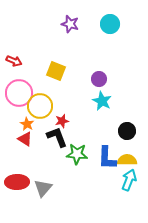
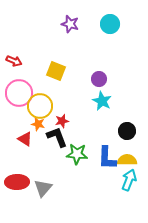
orange star: moved 11 px right; rotated 16 degrees counterclockwise
